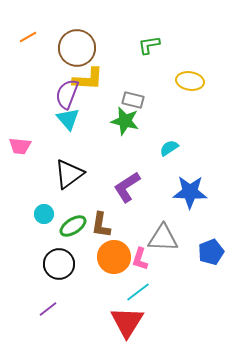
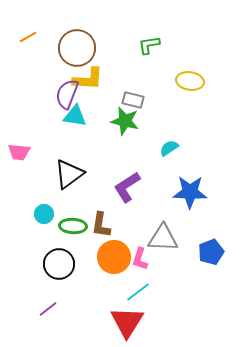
cyan triangle: moved 7 px right, 3 px up; rotated 40 degrees counterclockwise
pink trapezoid: moved 1 px left, 6 px down
green ellipse: rotated 36 degrees clockwise
